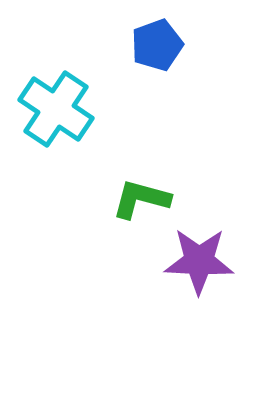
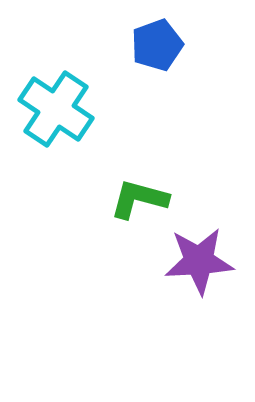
green L-shape: moved 2 px left
purple star: rotated 6 degrees counterclockwise
